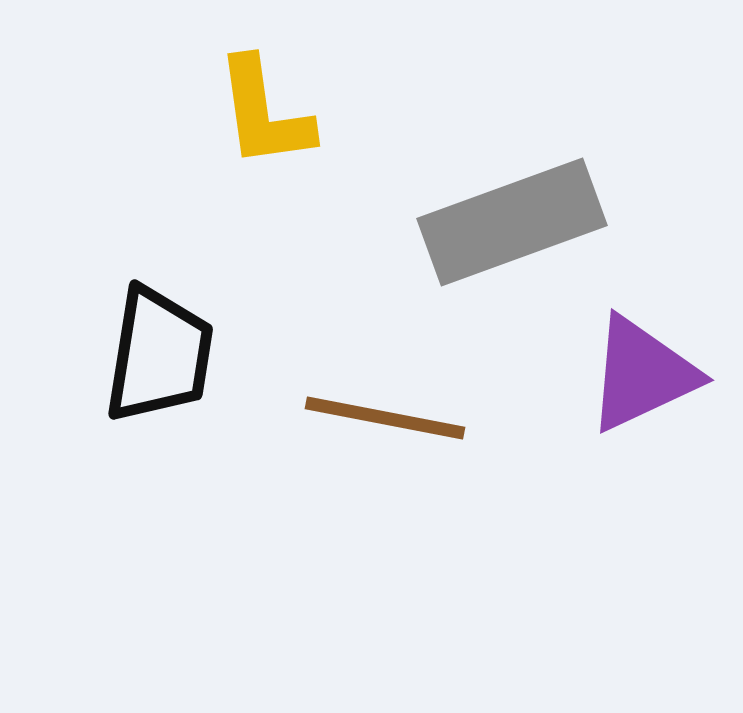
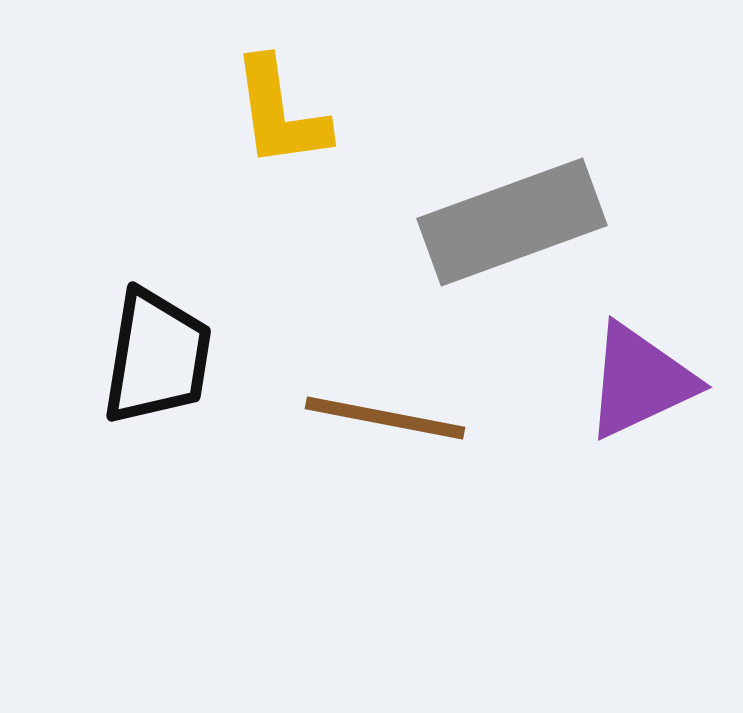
yellow L-shape: moved 16 px right
black trapezoid: moved 2 px left, 2 px down
purple triangle: moved 2 px left, 7 px down
